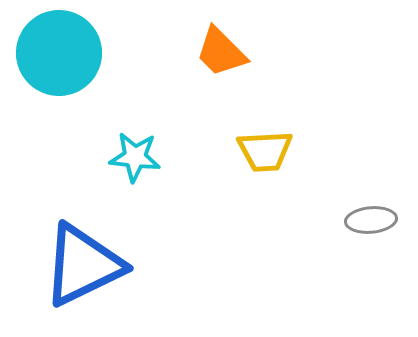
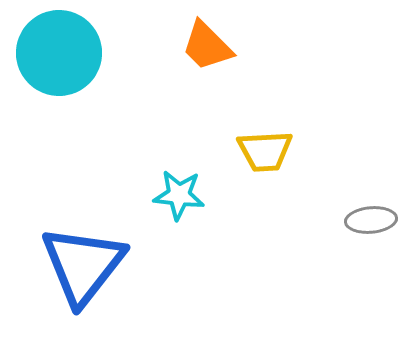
orange trapezoid: moved 14 px left, 6 px up
cyan star: moved 44 px right, 38 px down
blue triangle: rotated 26 degrees counterclockwise
